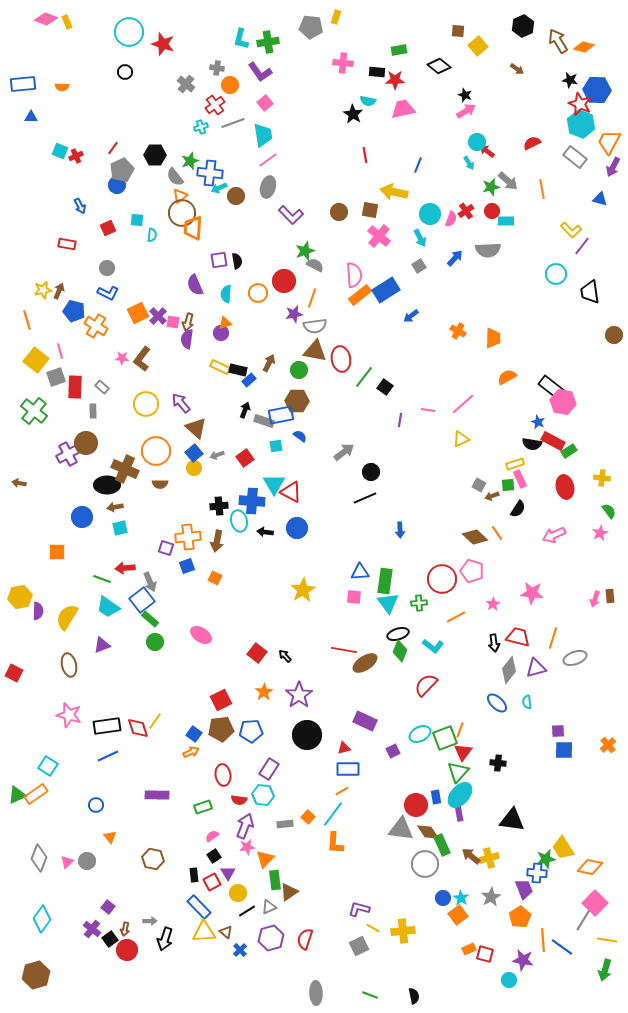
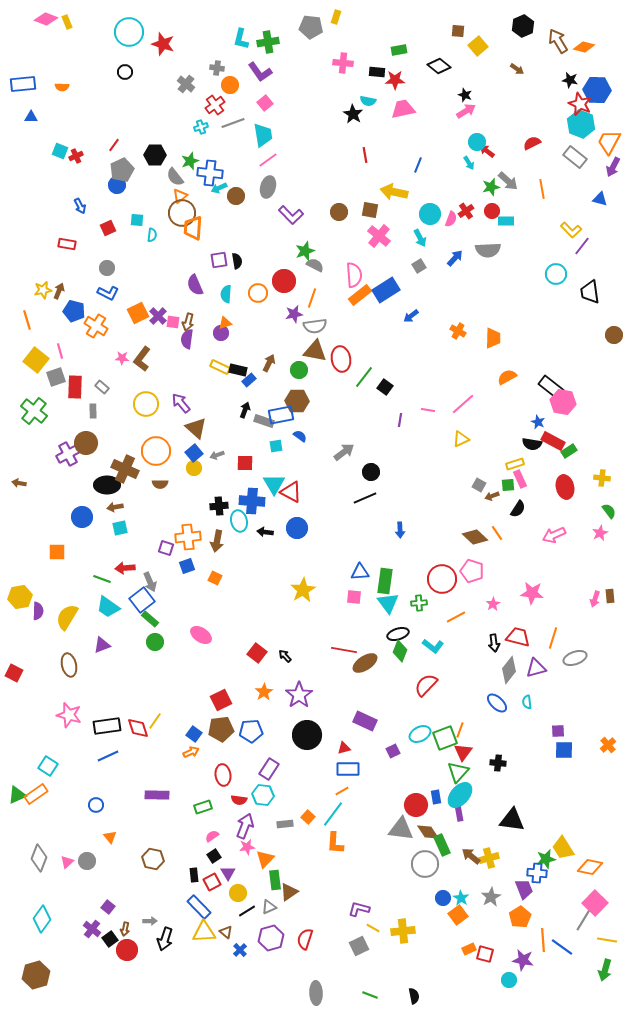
red line at (113, 148): moved 1 px right, 3 px up
red square at (245, 458): moved 5 px down; rotated 36 degrees clockwise
